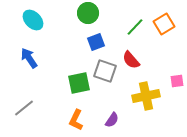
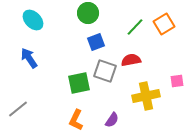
red semicircle: rotated 120 degrees clockwise
gray line: moved 6 px left, 1 px down
